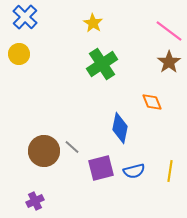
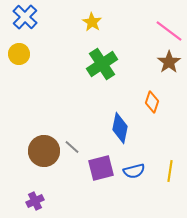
yellow star: moved 1 px left, 1 px up
orange diamond: rotated 40 degrees clockwise
